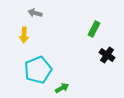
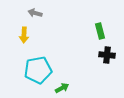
green rectangle: moved 6 px right, 2 px down; rotated 42 degrees counterclockwise
black cross: rotated 28 degrees counterclockwise
cyan pentagon: rotated 12 degrees clockwise
